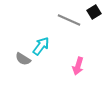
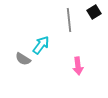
gray line: rotated 60 degrees clockwise
cyan arrow: moved 1 px up
pink arrow: rotated 24 degrees counterclockwise
